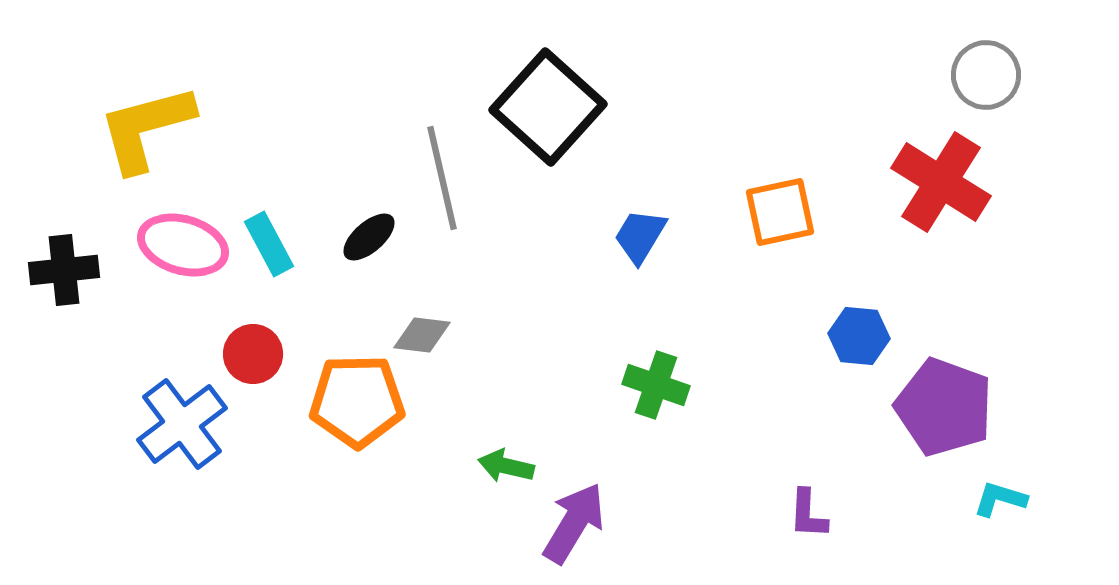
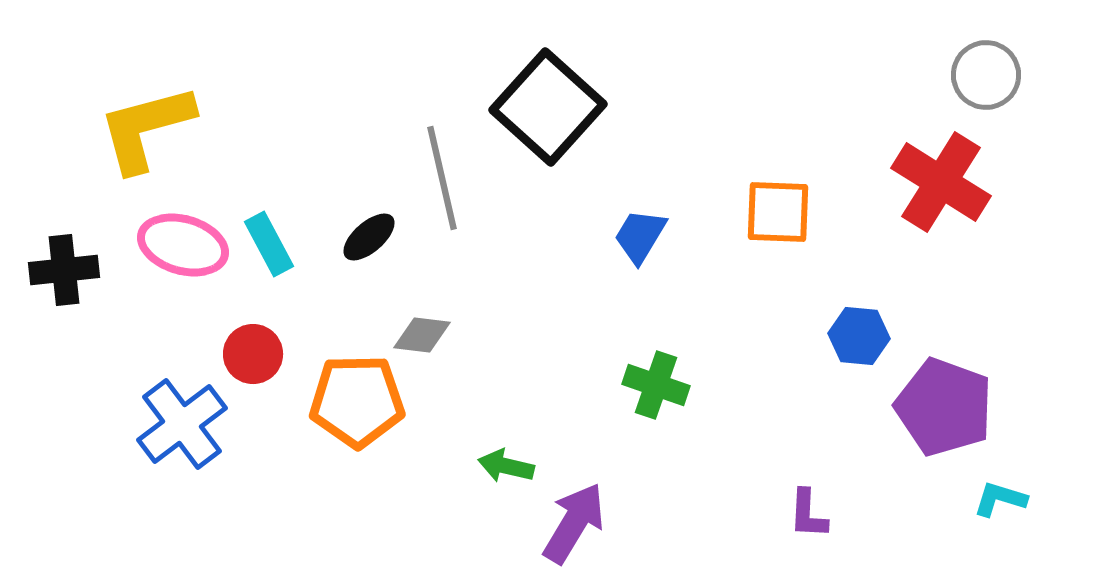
orange square: moved 2 px left; rotated 14 degrees clockwise
